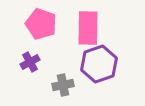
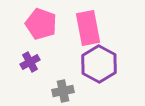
pink rectangle: rotated 12 degrees counterclockwise
purple hexagon: rotated 12 degrees counterclockwise
gray cross: moved 6 px down
